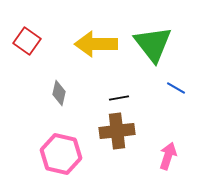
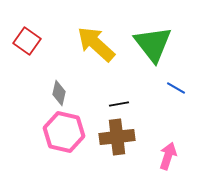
yellow arrow: rotated 42 degrees clockwise
black line: moved 6 px down
brown cross: moved 6 px down
pink hexagon: moved 3 px right, 22 px up
